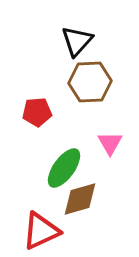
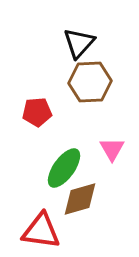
black triangle: moved 2 px right, 2 px down
pink triangle: moved 2 px right, 6 px down
red triangle: rotated 33 degrees clockwise
